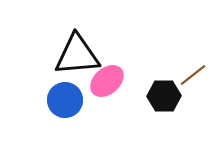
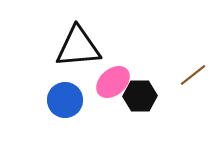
black triangle: moved 1 px right, 8 px up
pink ellipse: moved 6 px right, 1 px down
black hexagon: moved 24 px left
